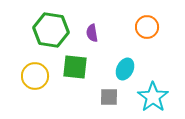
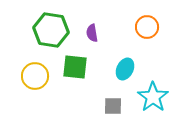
gray square: moved 4 px right, 9 px down
